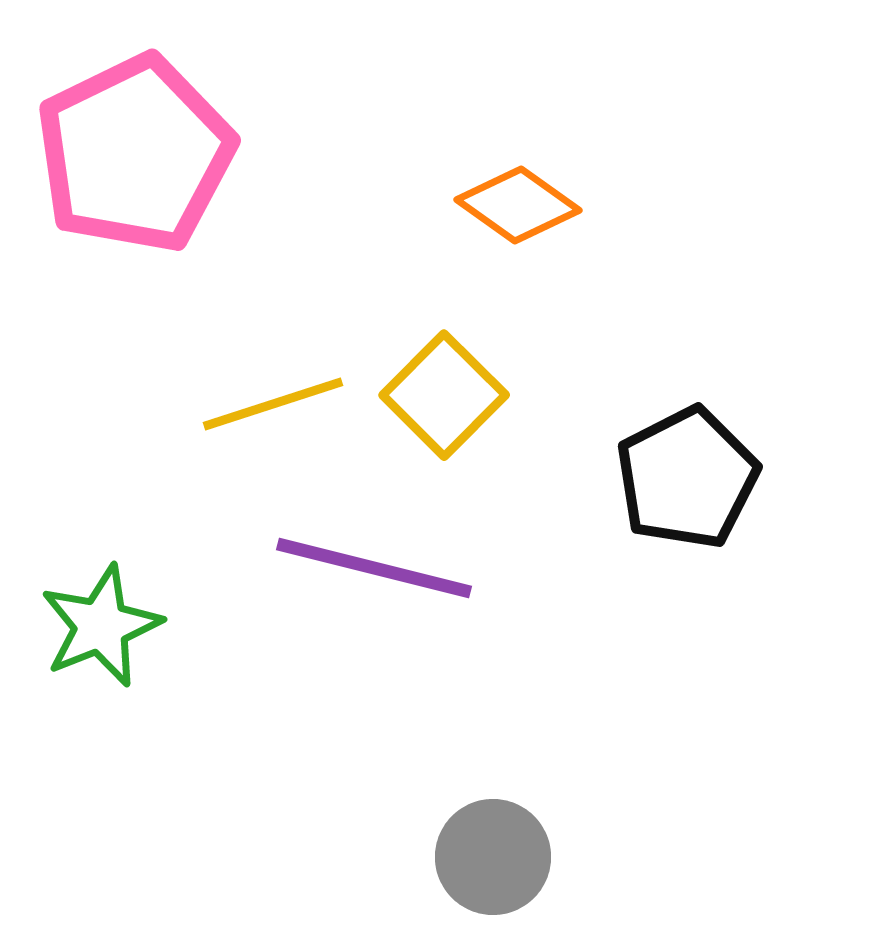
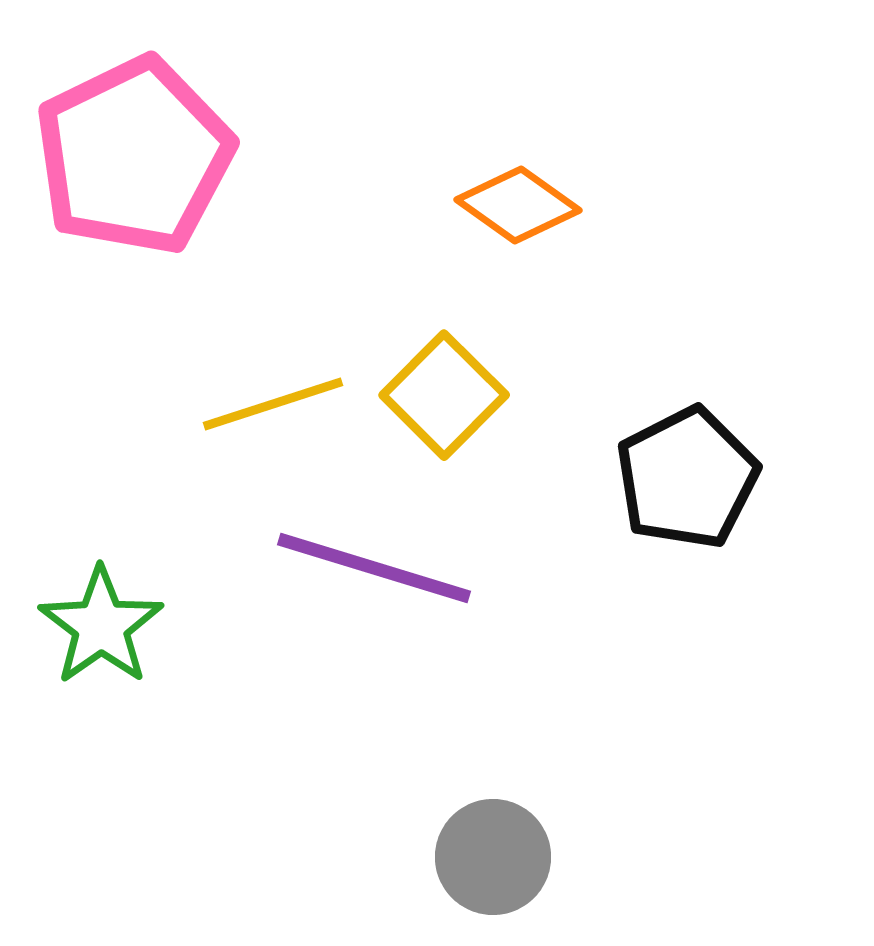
pink pentagon: moved 1 px left, 2 px down
purple line: rotated 3 degrees clockwise
green star: rotated 13 degrees counterclockwise
